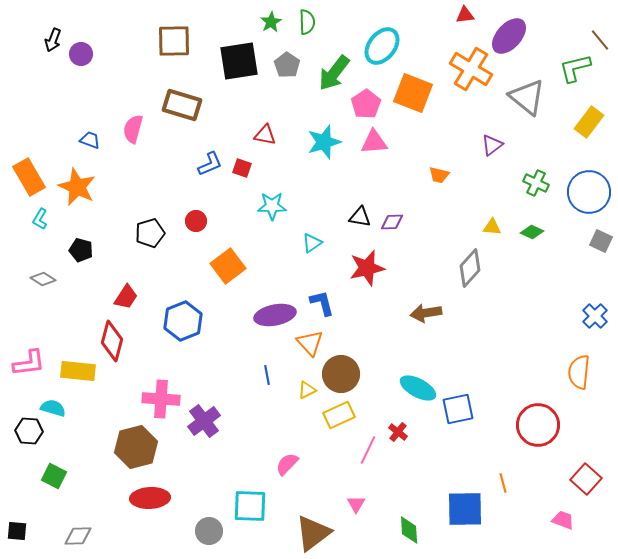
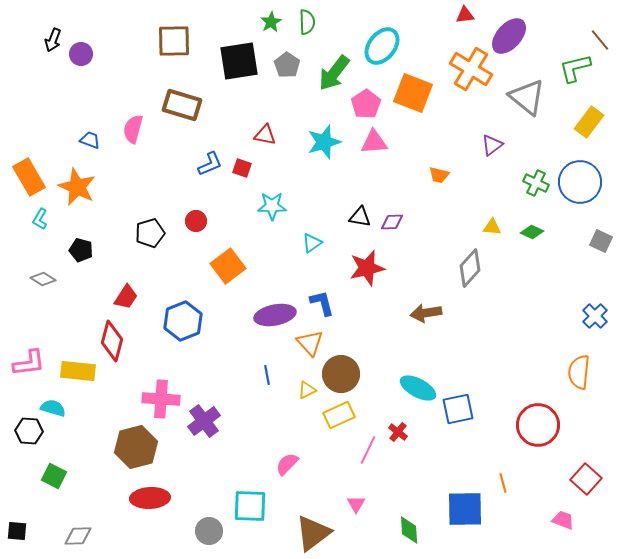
blue circle at (589, 192): moved 9 px left, 10 px up
